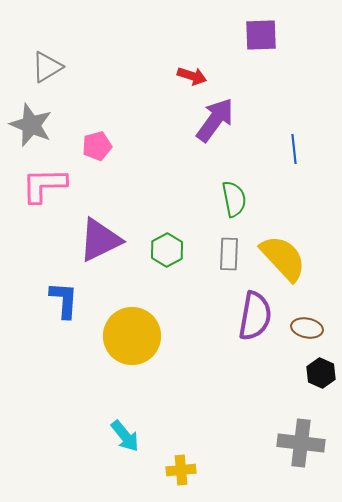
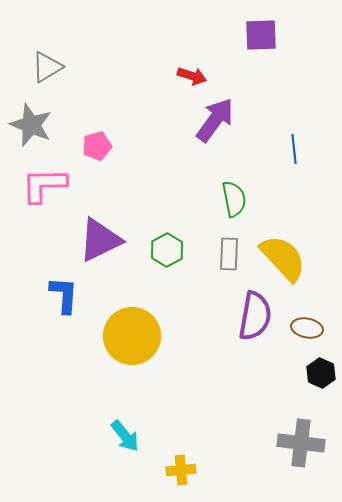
blue L-shape: moved 5 px up
